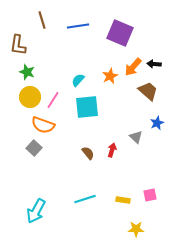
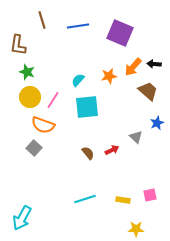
orange star: moved 1 px left; rotated 14 degrees clockwise
red arrow: rotated 48 degrees clockwise
cyan arrow: moved 14 px left, 7 px down
